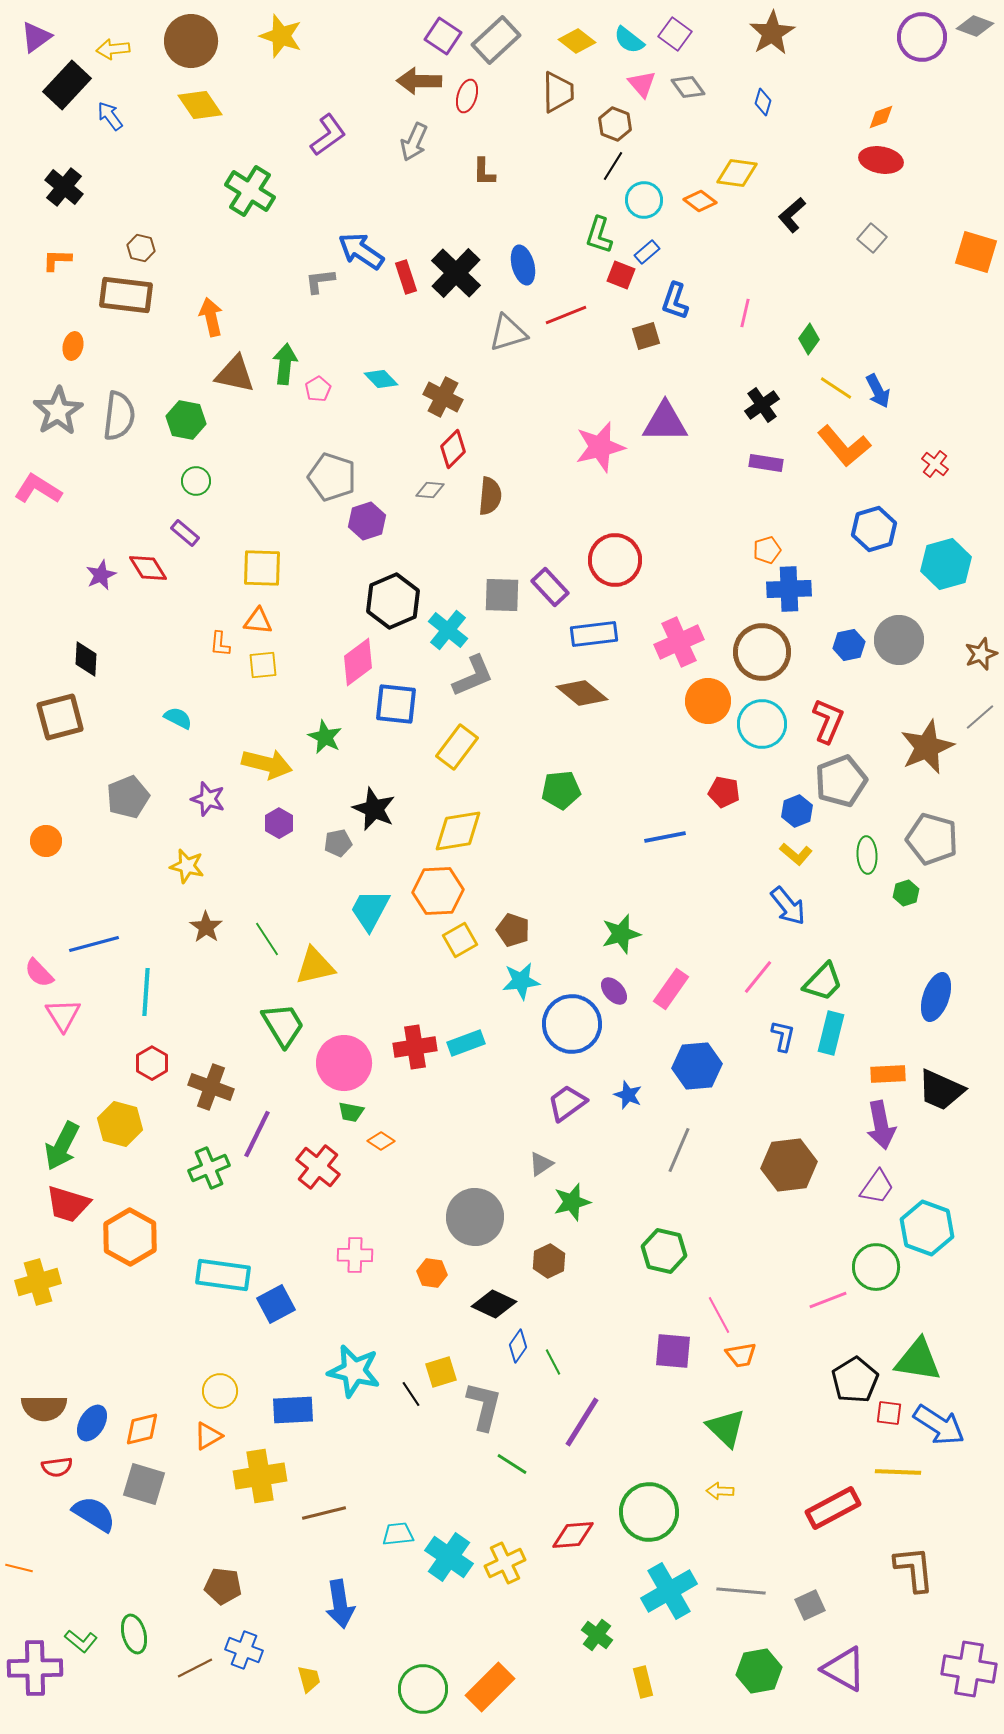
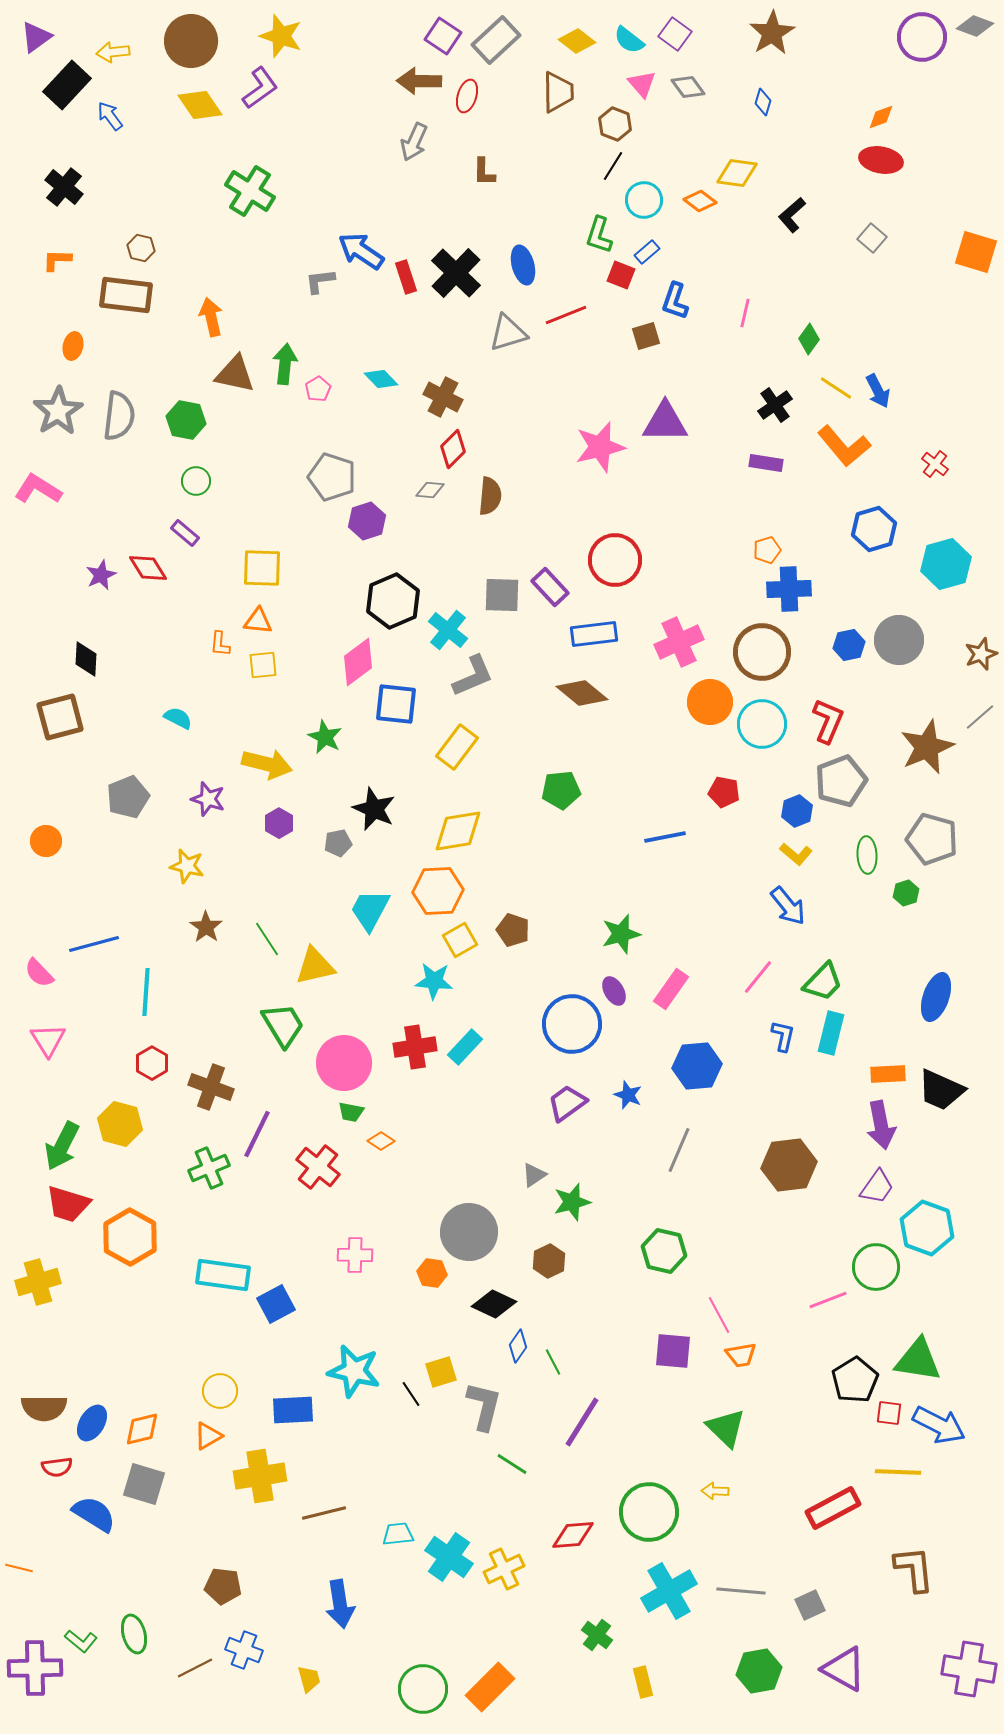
yellow arrow at (113, 49): moved 3 px down
purple L-shape at (328, 135): moved 68 px left, 47 px up
black cross at (762, 405): moved 13 px right
orange circle at (708, 701): moved 2 px right, 1 px down
cyan star at (521, 981): moved 87 px left; rotated 12 degrees clockwise
purple ellipse at (614, 991): rotated 12 degrees clockwise
pink triangle at (63, 1015): moved 15 px left, 25 px down
cyan rectangle at (466, 1043): moved 1 px left, 4 px down; rotated 27 degrees counterclockwise
gray triangle at (541, 1164): moved 7 px left, 11 px down
gray circle at (475, 1217): moved 6 px left, 15 px down
blue arrow at (939, 1425): rotated 6 degrees counterclockwise
yellow arrow at (720, 1491): moved 5 px left
yellow cross at (505, 1563): moved 1 px left, 6 px down
